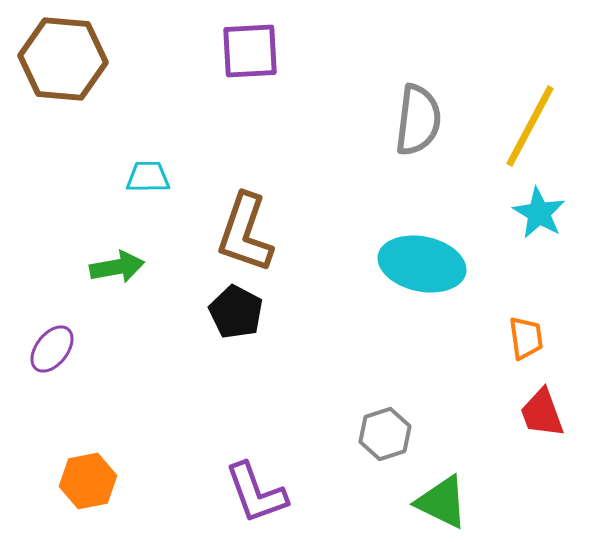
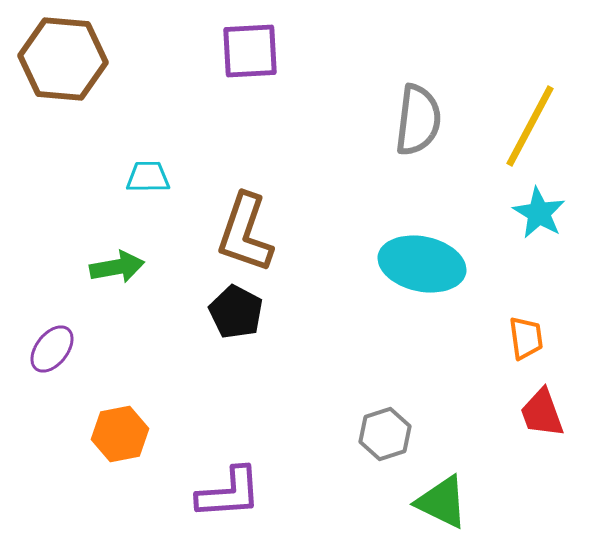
orange hexagon: moved 32 px right, 47 px up
purple L-shape: moved 27 px left; rotated 74 degrees counterclockwise
